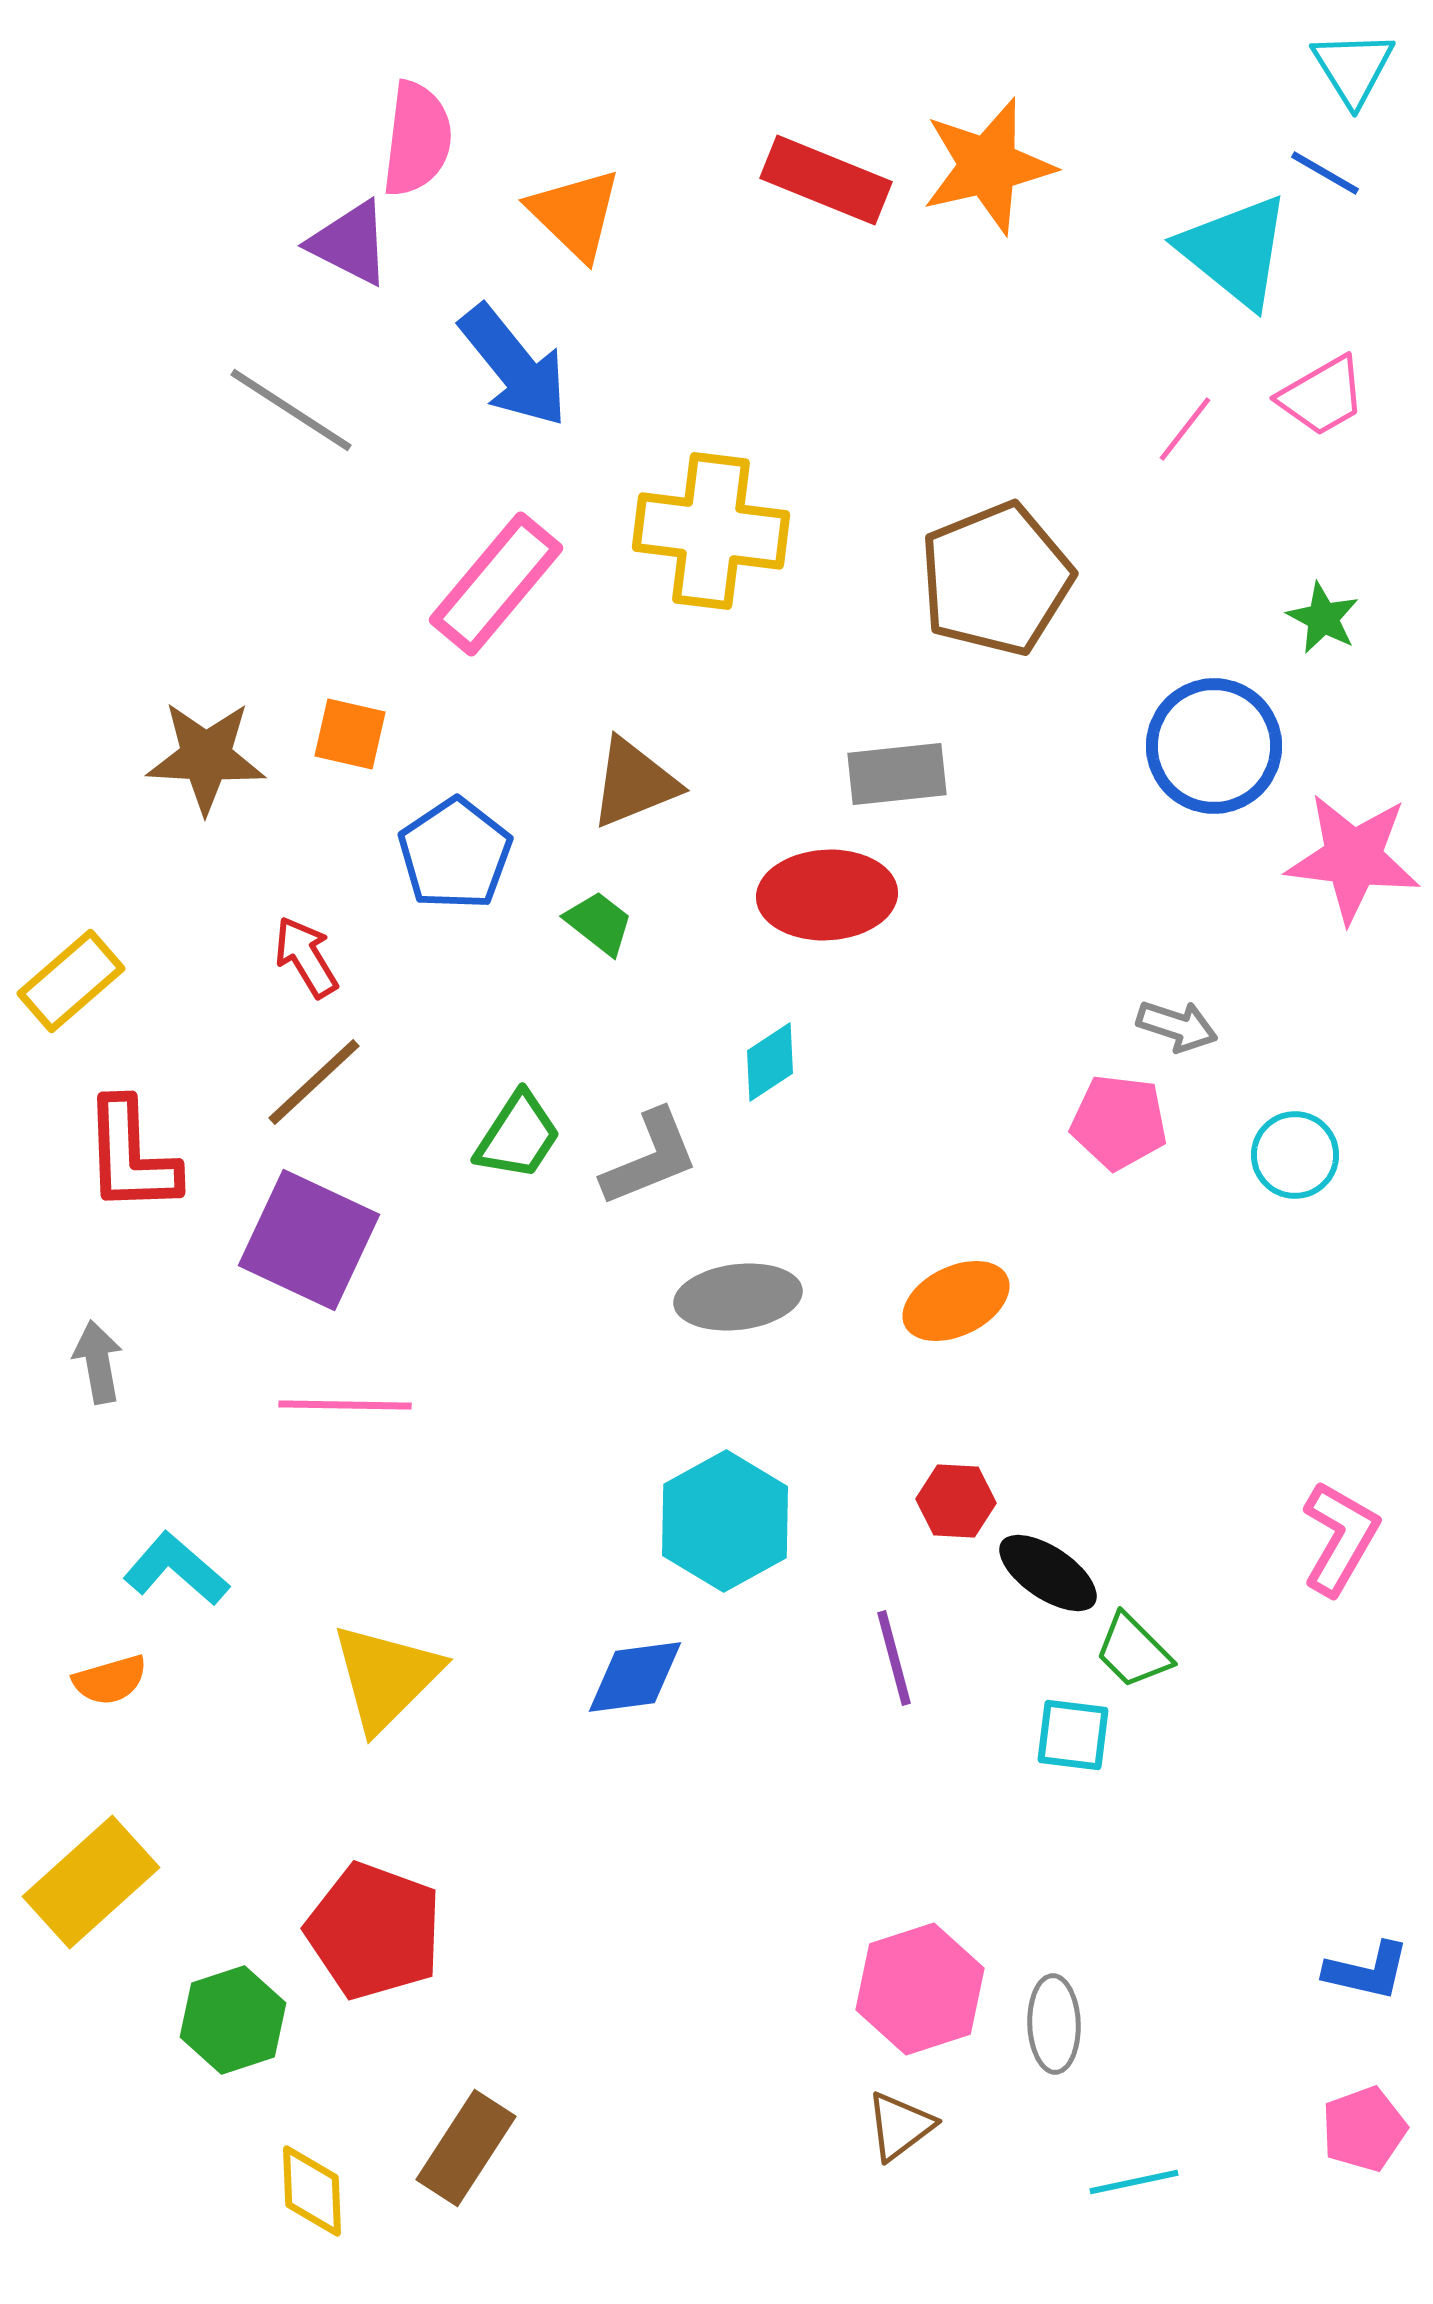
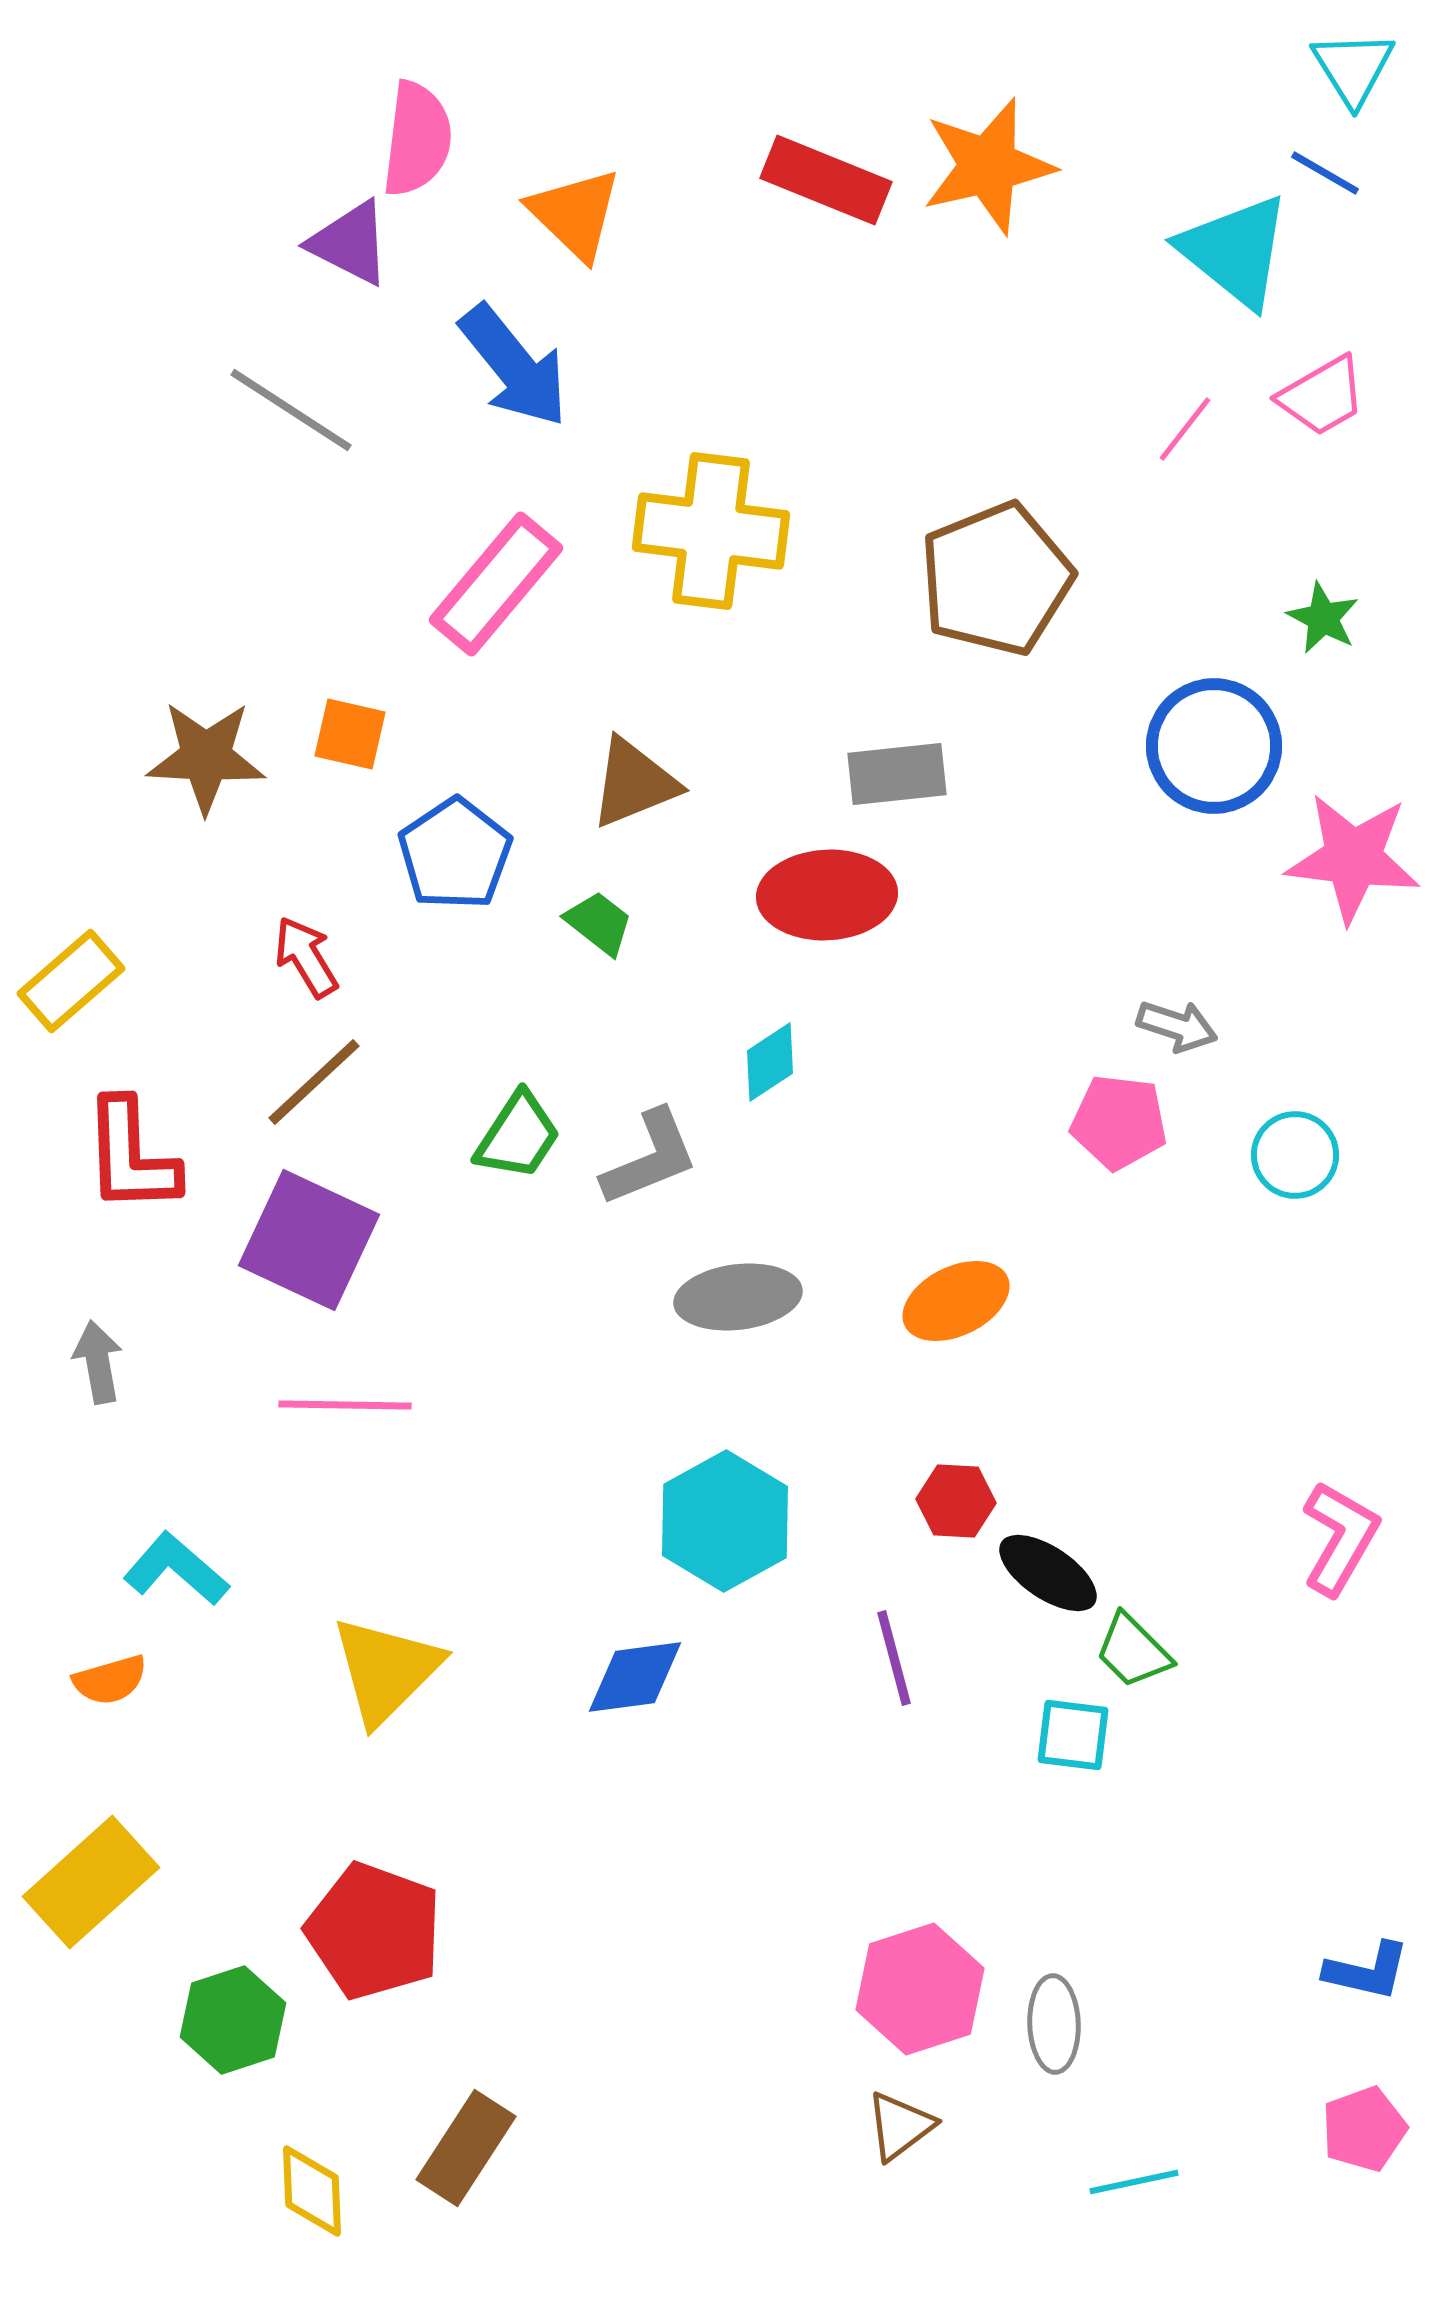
yellow triangle at (386, 1677): moved 7 px up
